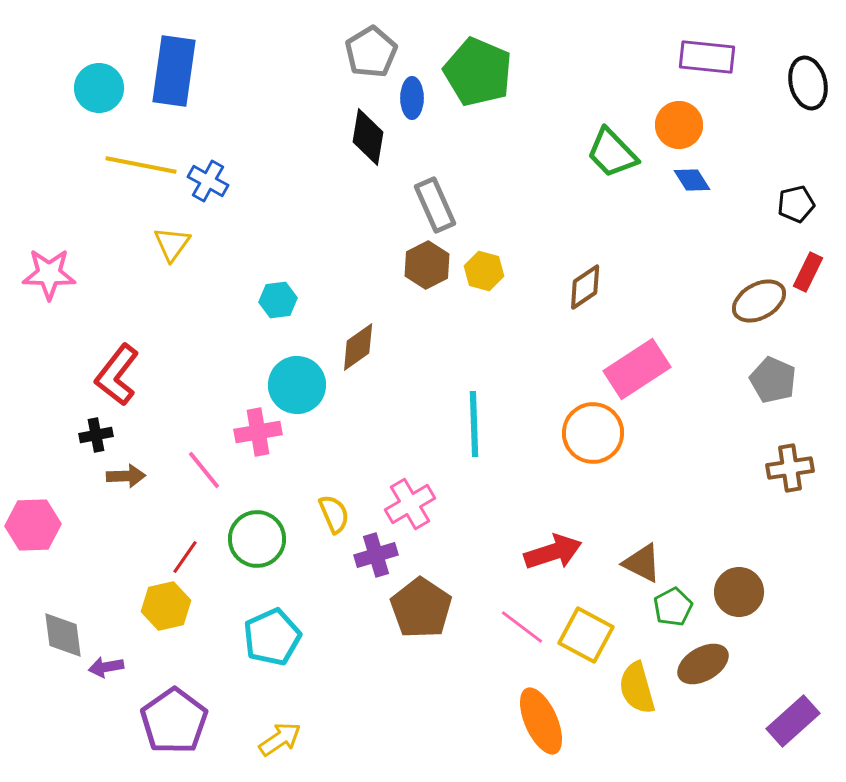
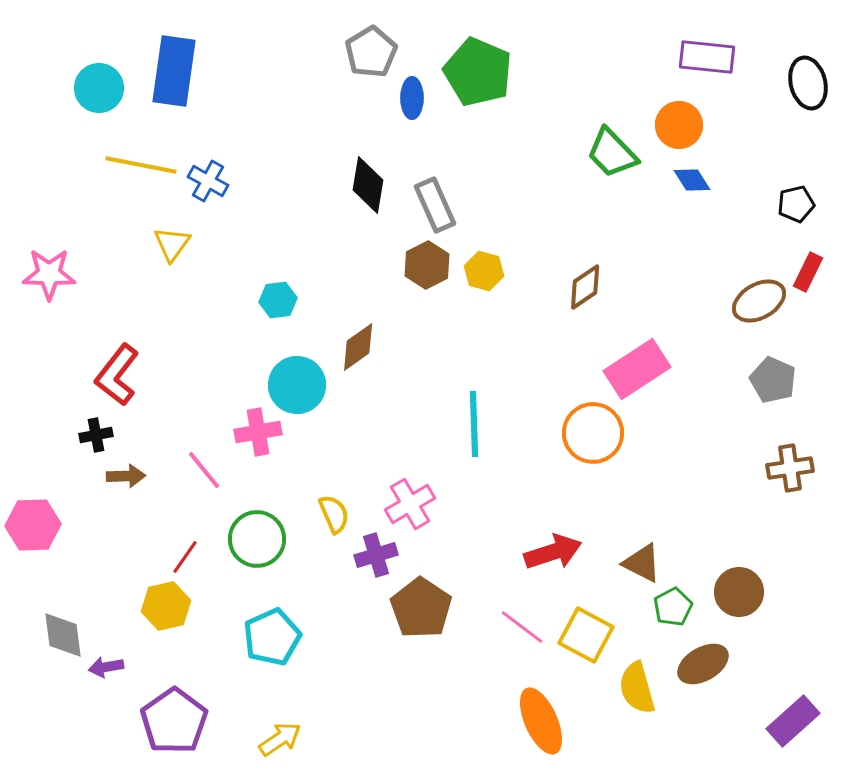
black diamond at (368, 137): moved 48 px down
